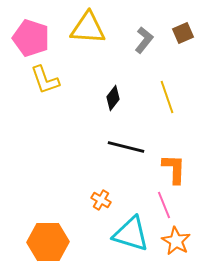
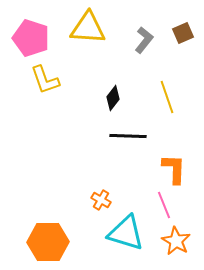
black line: moved 2 px right, 11 px up; rotated 12 degrees counterclockwise
cyan triangle: moved 5 px left, 1 px up
